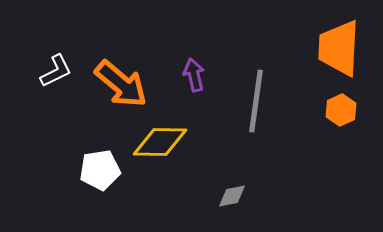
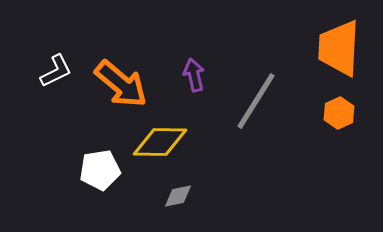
gray line: rotated 24 degrees clockwise
orange hexagon: moved 2 px left, 3 px down
gray diamond: moved 54 px left
